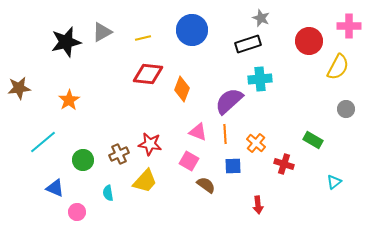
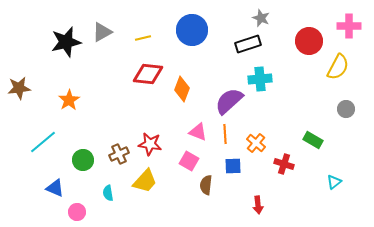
brown semicircle: rotated 120 degrees counterclockwise
